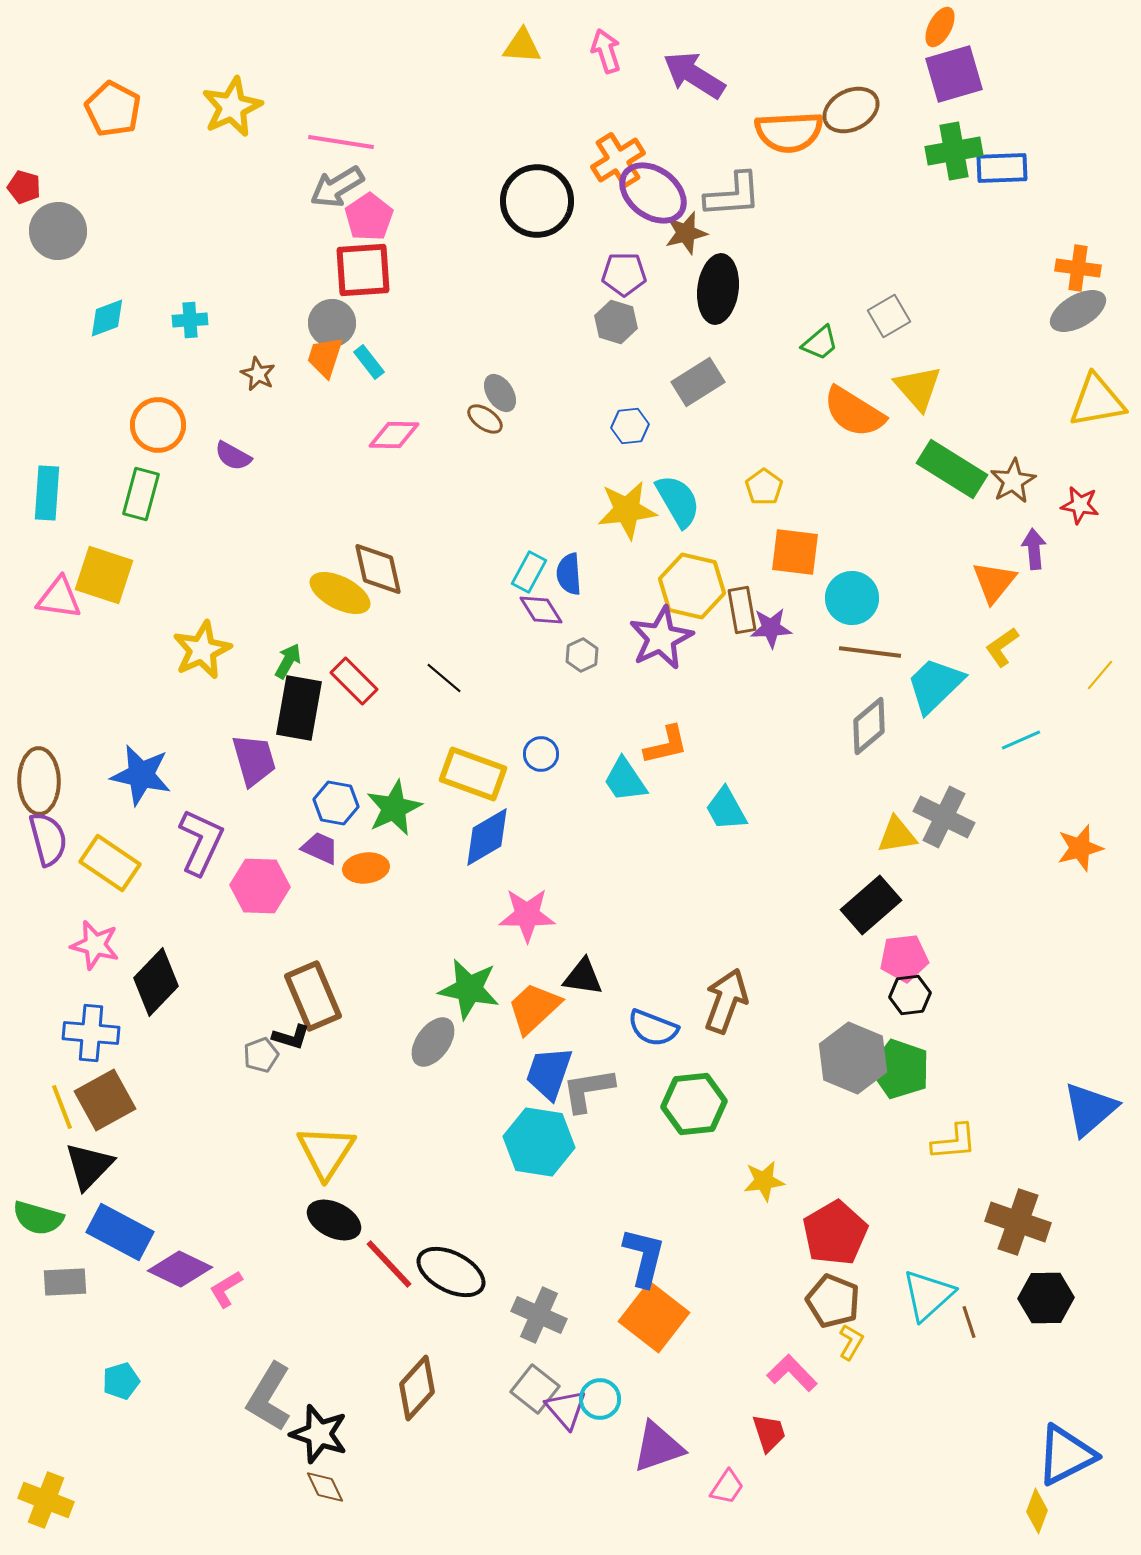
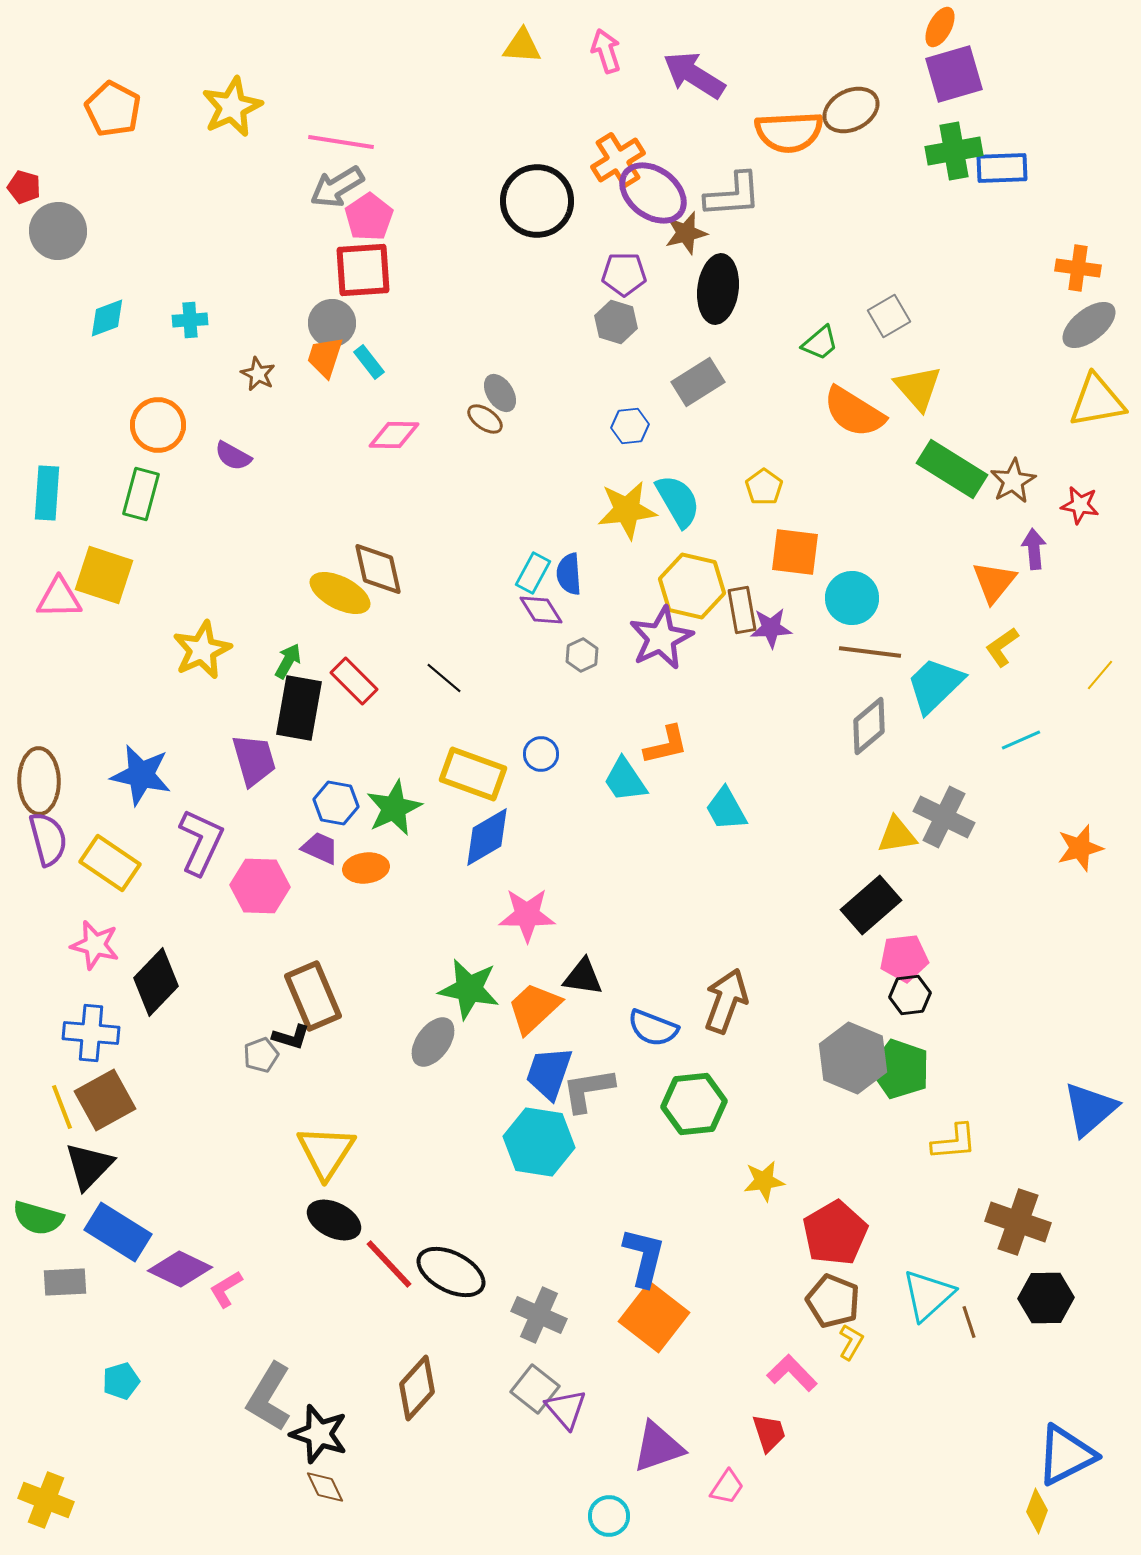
gray ellipse at (1078, 311): moved 11 px right, 14 px down; rotated 8 degrees counterclockwise
cyan rectangle at (529, 572): moved 4 px right, 1 px down
pink triangle at (59, 598): rotated 9 degrees counterclockwise
blue rectangle at (120, 1232): moved 2 px left; rotated 4 degrees clockwise
cyan circle at (600, 1399): moved 9 px right, 117 px down
